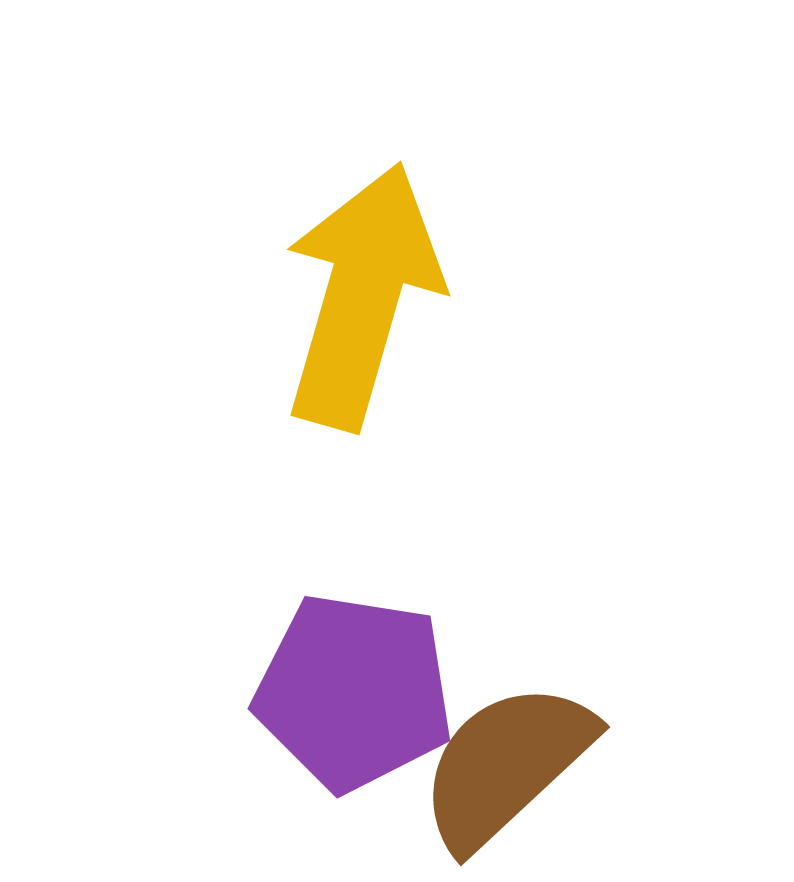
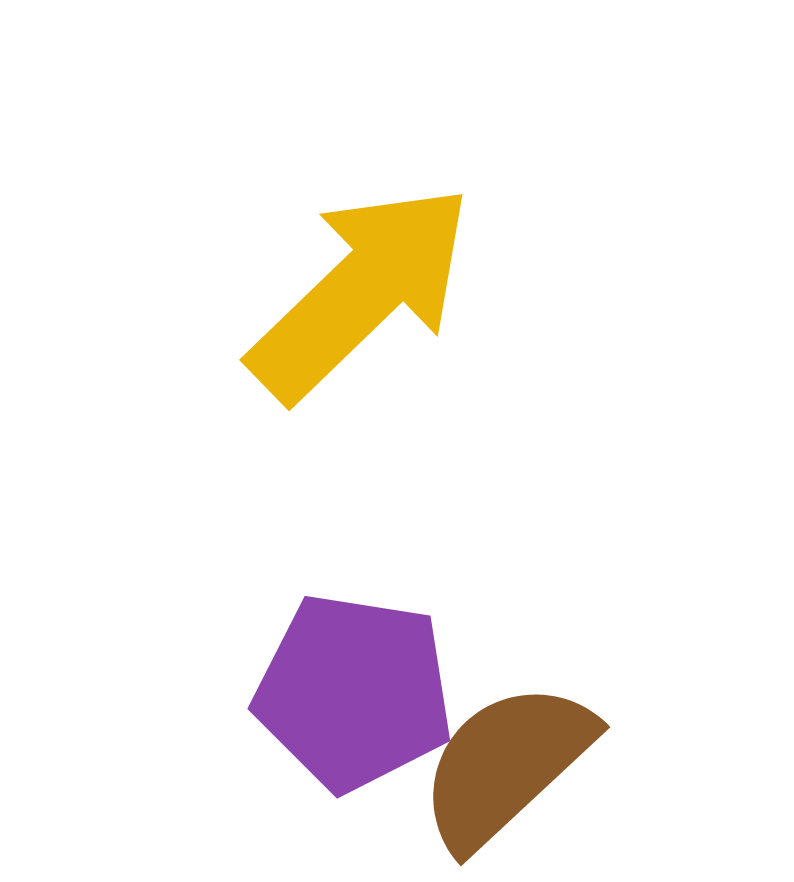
yellow arrow: moved 1 px left, 4 px up; rotated 30 degrees clockwise
